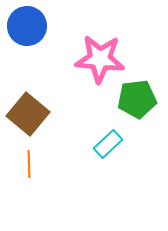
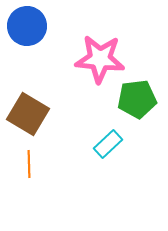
brown square: rotated 9 degrees counterclockwise
